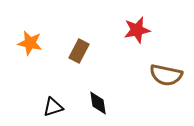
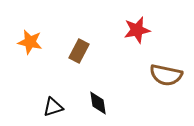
orange star: moved 1 px up
